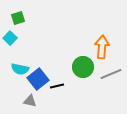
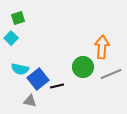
cyan square: moved 1 px right
